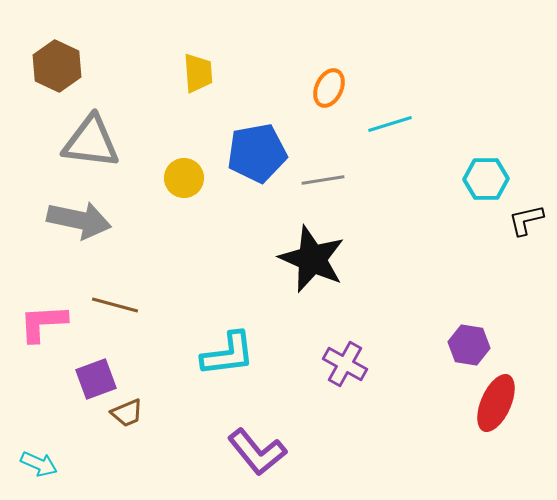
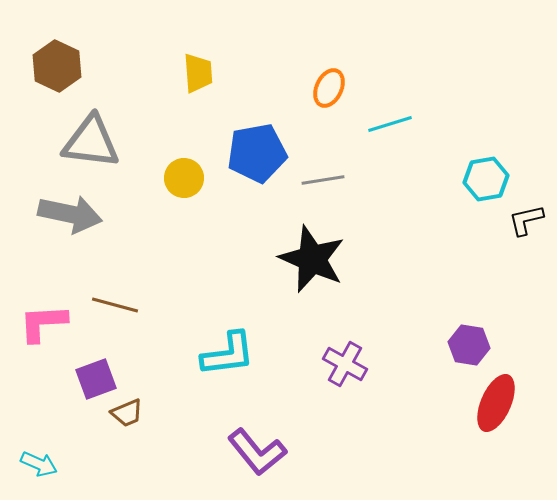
cyan hexagon: rotated 9 degrees counterclockwise
gray arrow: moved 9 px left, 6 px up
